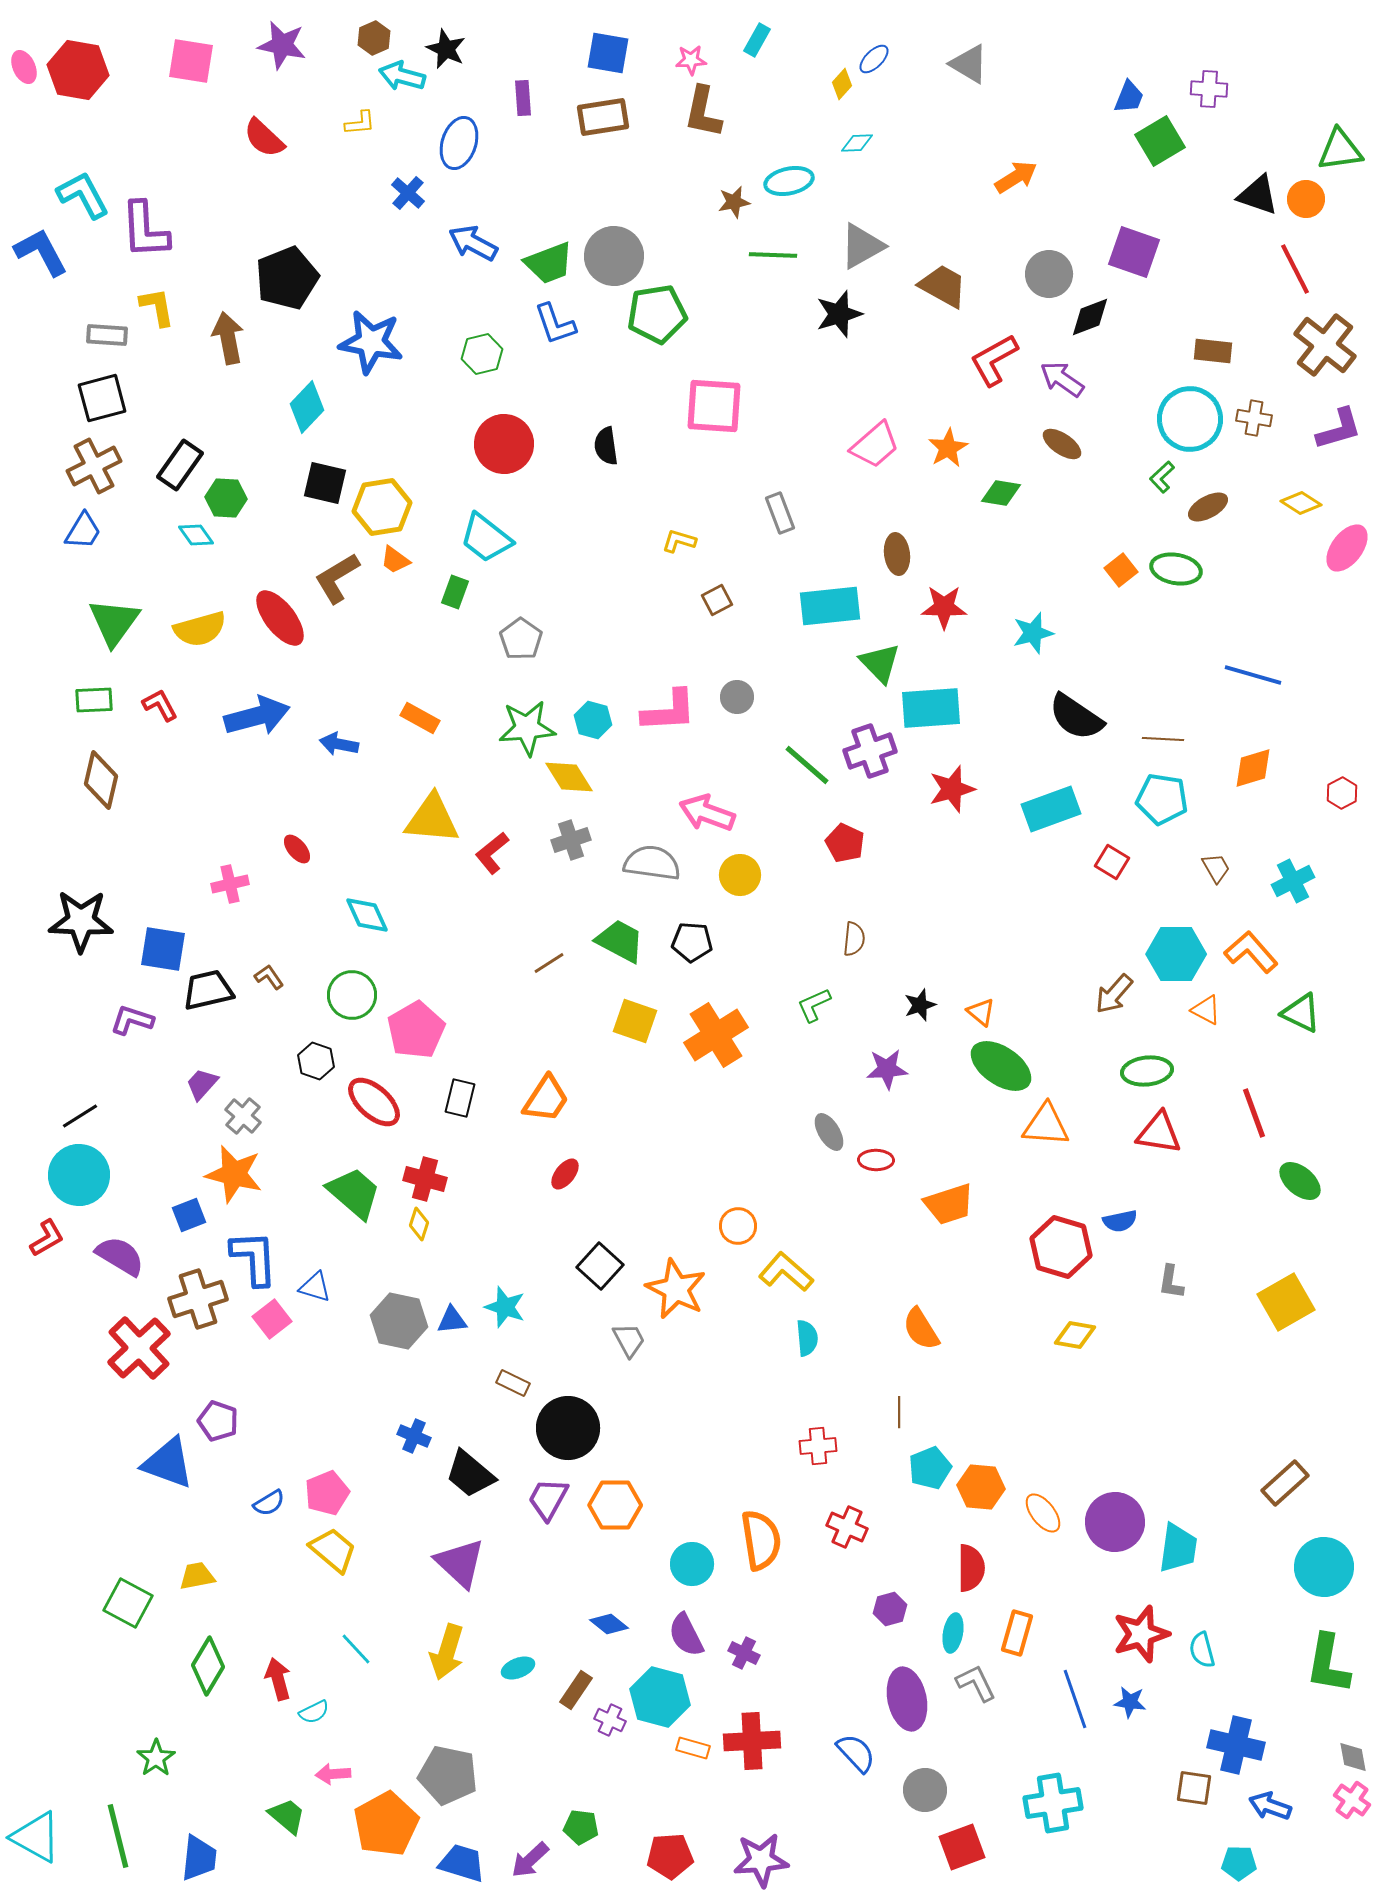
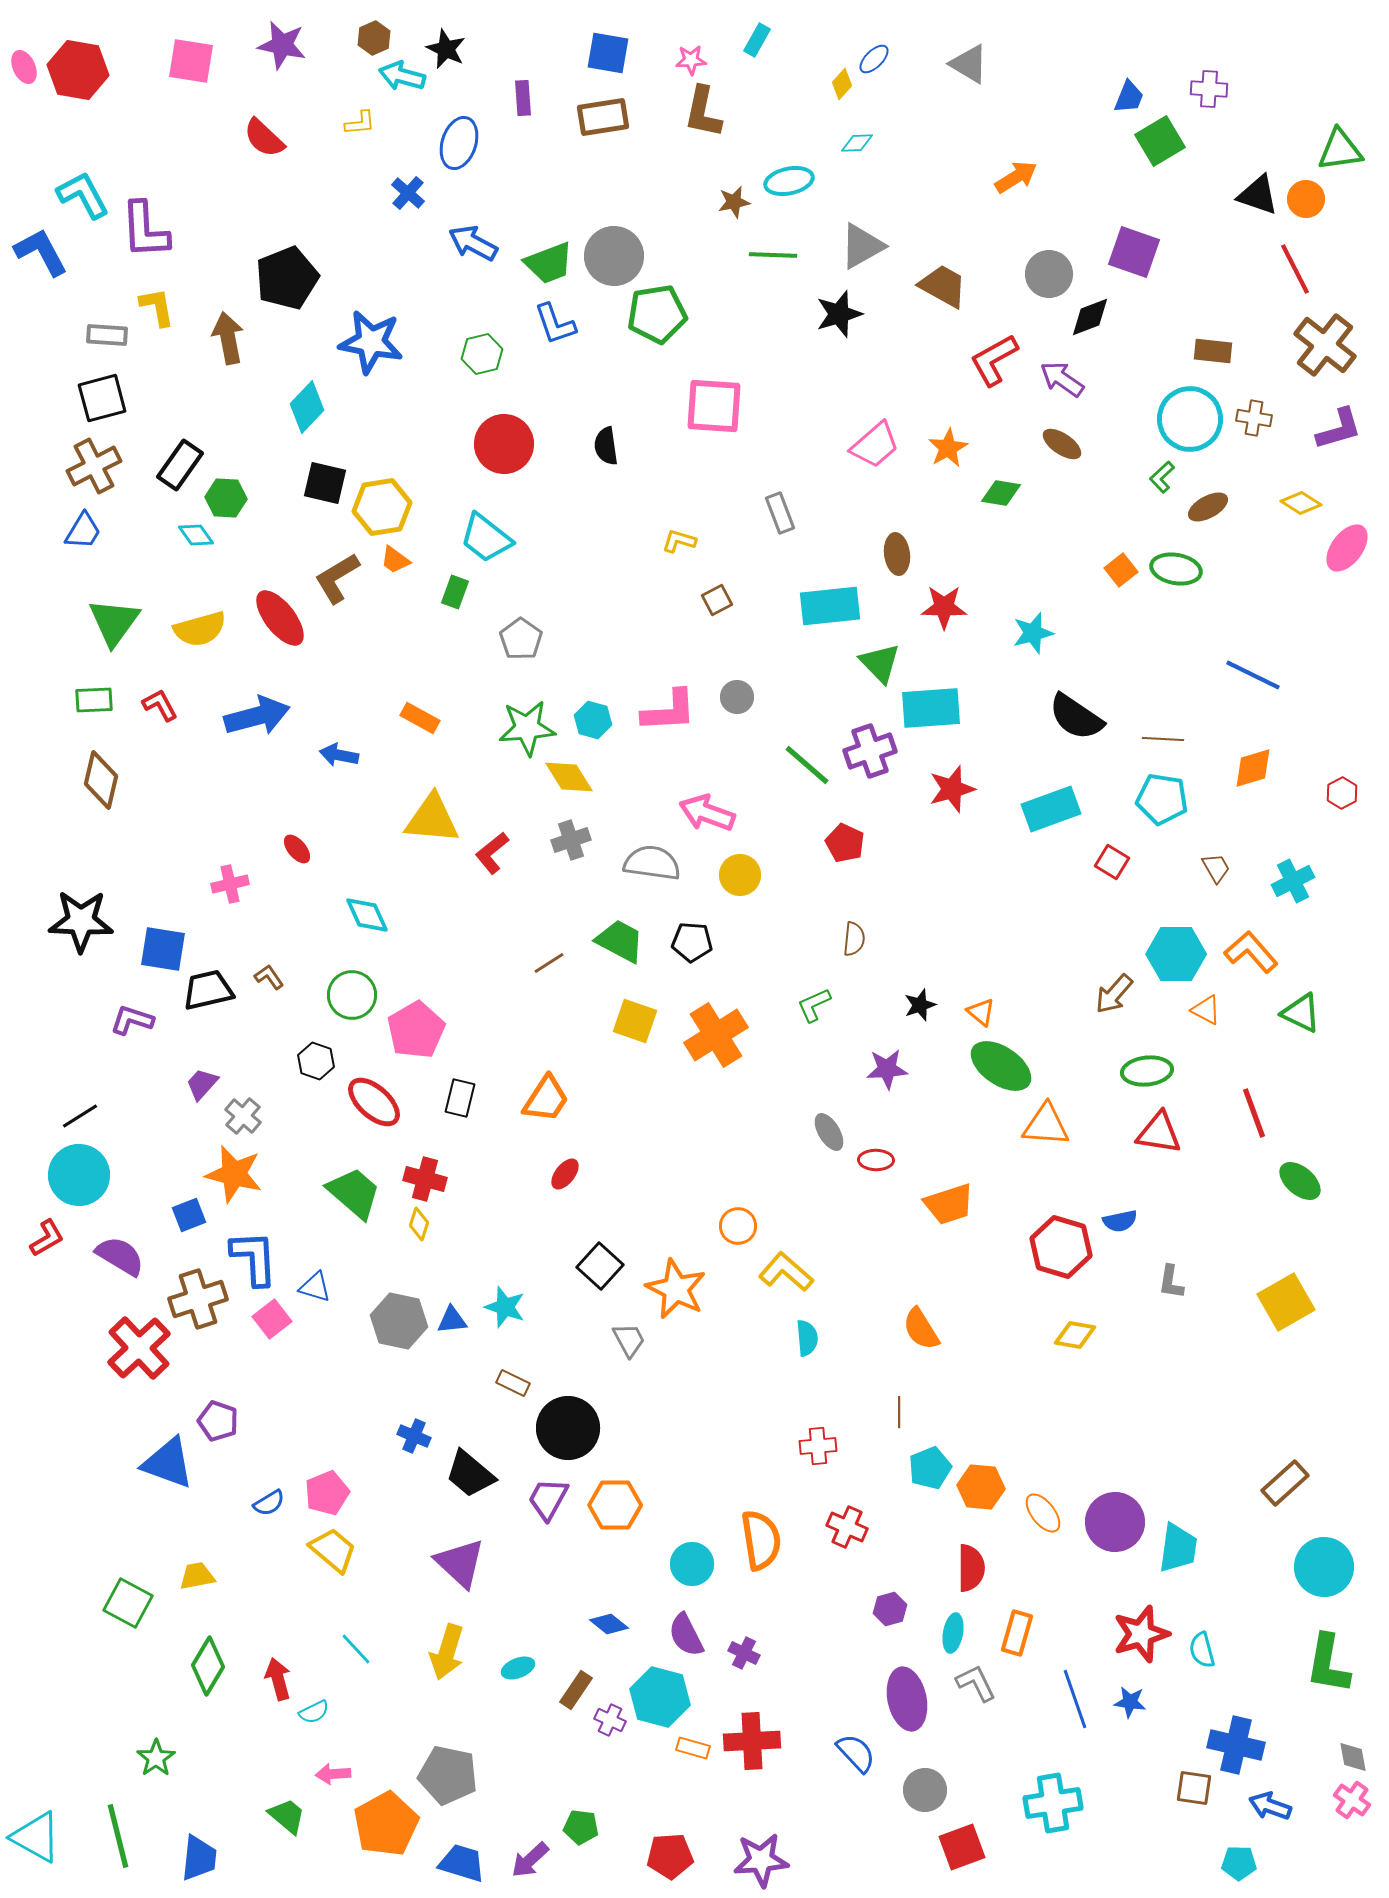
blue line at (1253, 675): rotated 10 degrees clockwise
blue arrow at (339, 744): moved 11 px down
